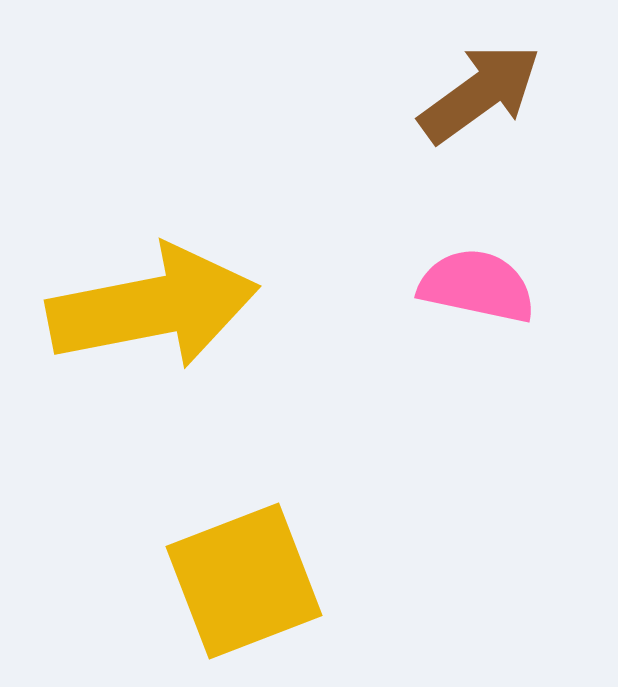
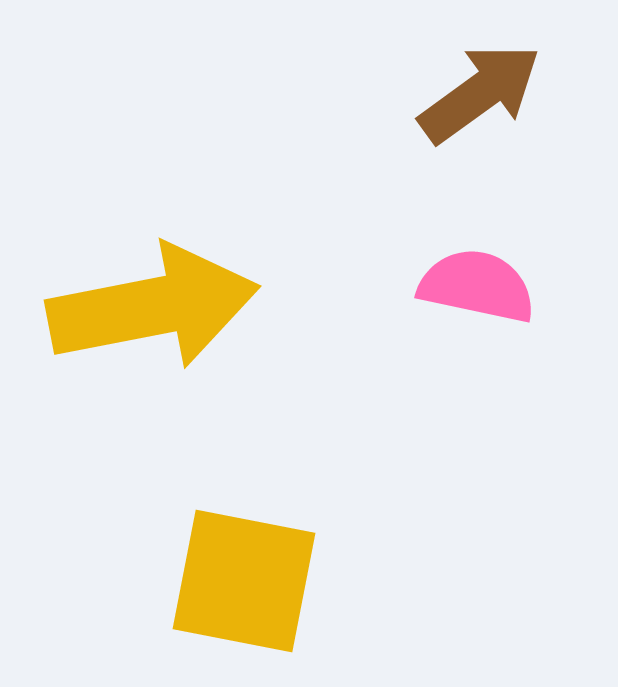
yellow square: rotated 32 degrees clockwise
